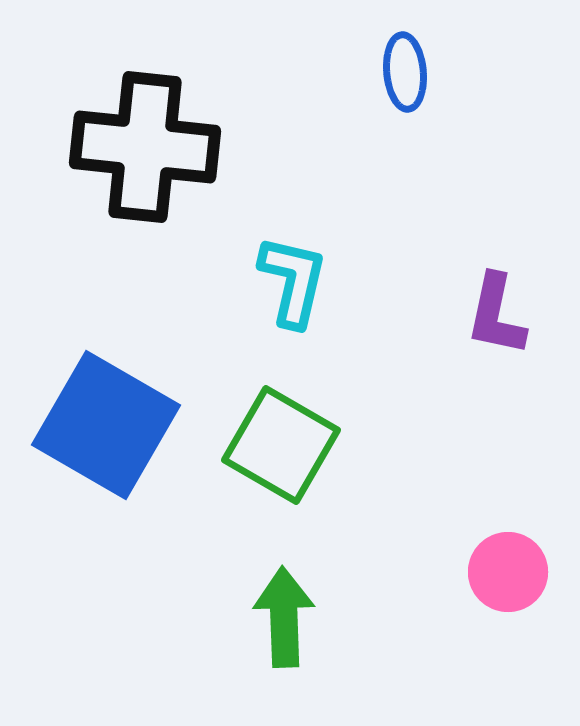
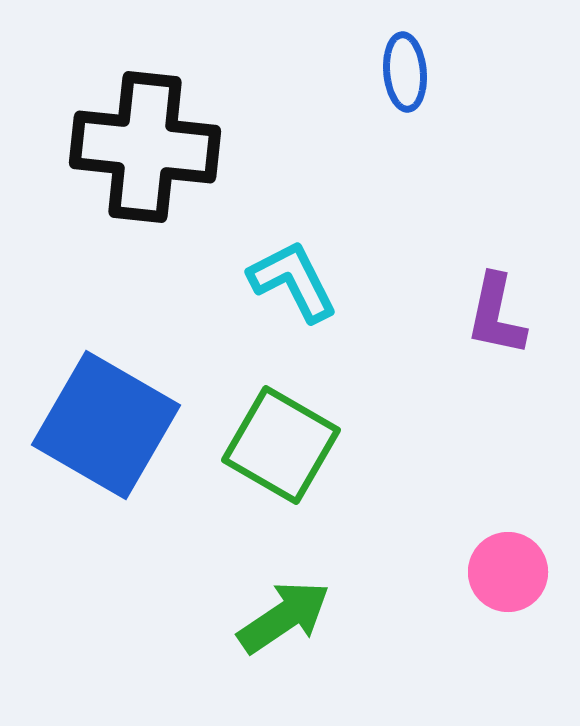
cyan L-shape: rotated 40 degrees counterclockwise
green arrow: rotated 58 degrees clockwise
